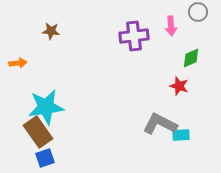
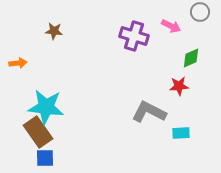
gray circle: moved 2 px right
pink arrow: rotated 60 degrees counterclockwise
brown star: moved 3 px right
purple cross: rotated 24 degrees clockwise
red star: rotated 24 degrees counterclockwise
cyan star: rotated 15 degrees clockwise
gray L-shape: moved 11 px left, 12 px up
cyan rectangle: moved 2 px up
blue square: rotated 18 degrees clockwise
